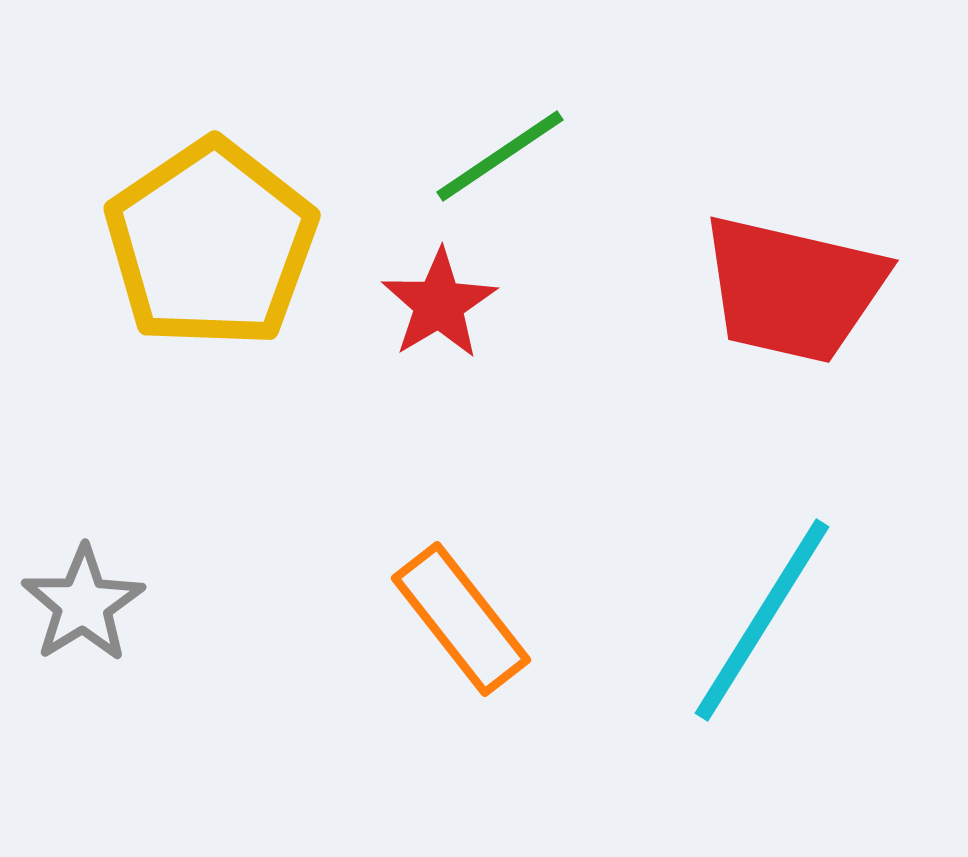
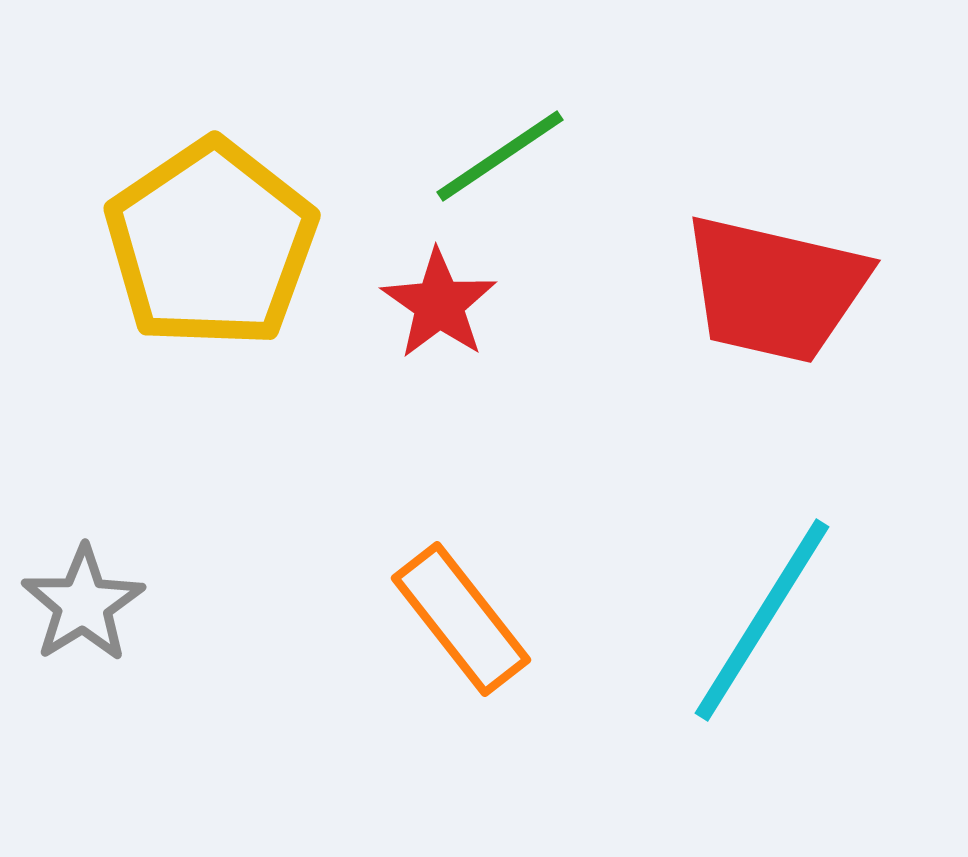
red trapezoid: moved 18 px left
red star: rotated 6 degrees counterclockwise
